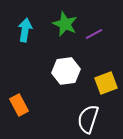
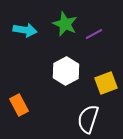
cyan arrow: rotated 90 degrees clockwise
white hexagon: rotated 20 degrees counterclockwise
